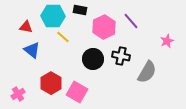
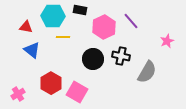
yellow line: rotated 40 degrees counterclockwise
